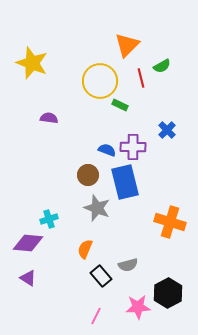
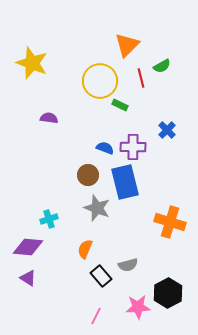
blue semicircle: moved 2 px left, 2 px up
purple diamond: moved 4 px down
